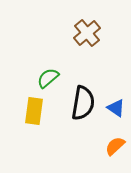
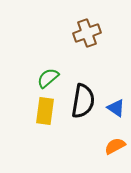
brown cross: rotated 20 degrees clockwise
black semicircle: moved 2 px up
yellow rectangle: moved 11 px right
orange semicircle: rotated 15 degrees clockwise
